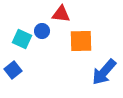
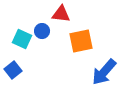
orange square: rotated 10 degrees counterclockwise
